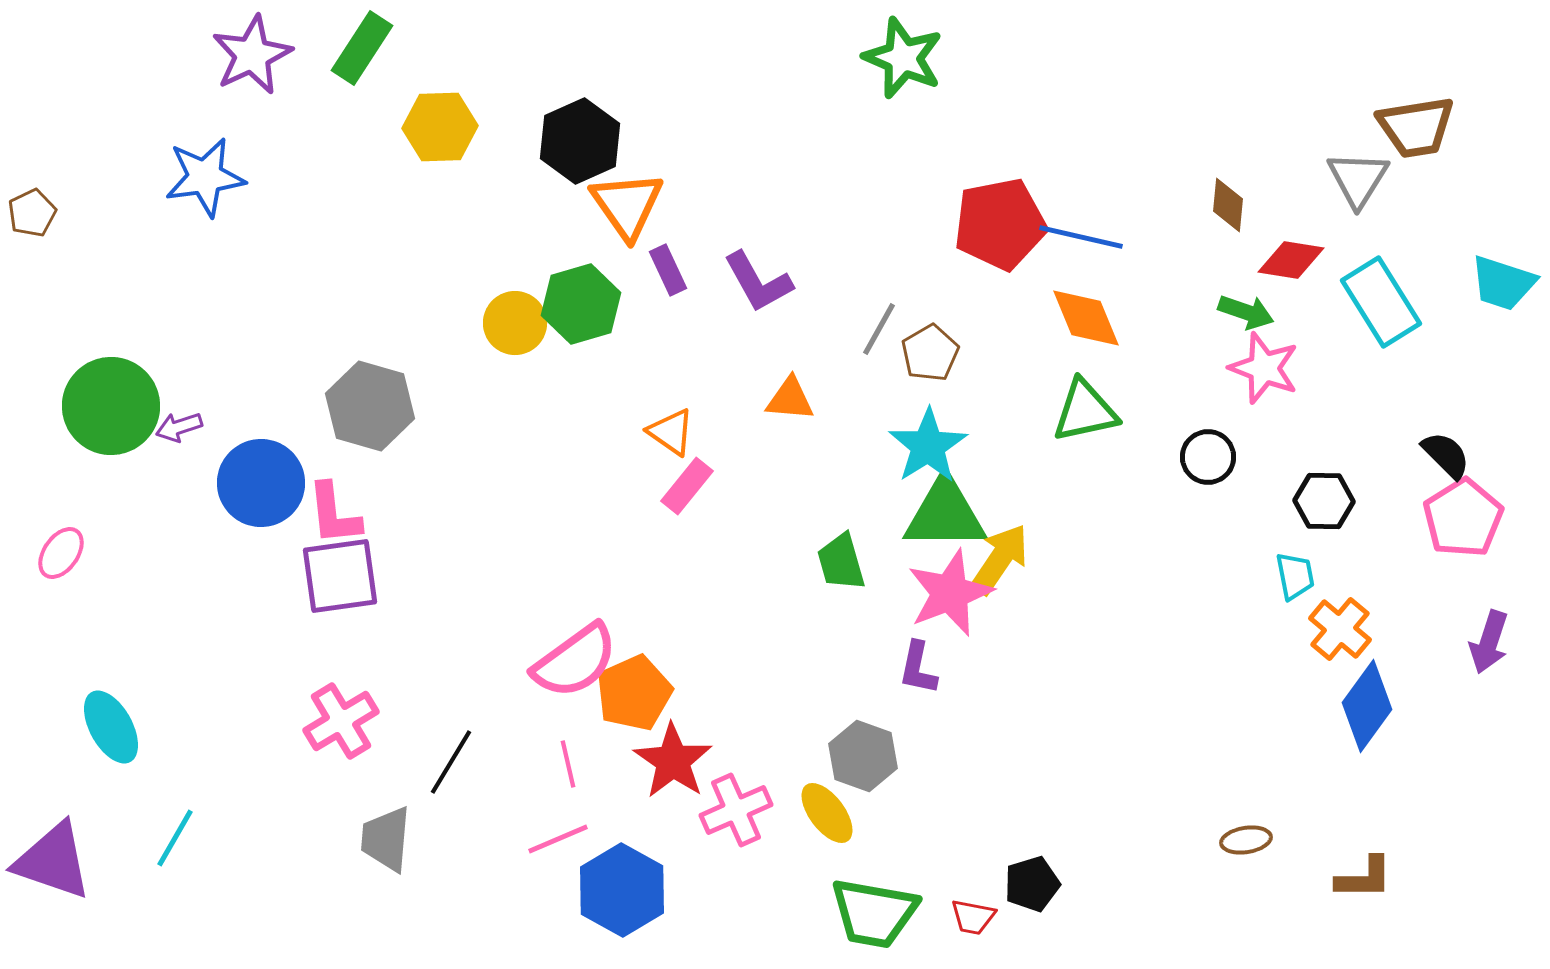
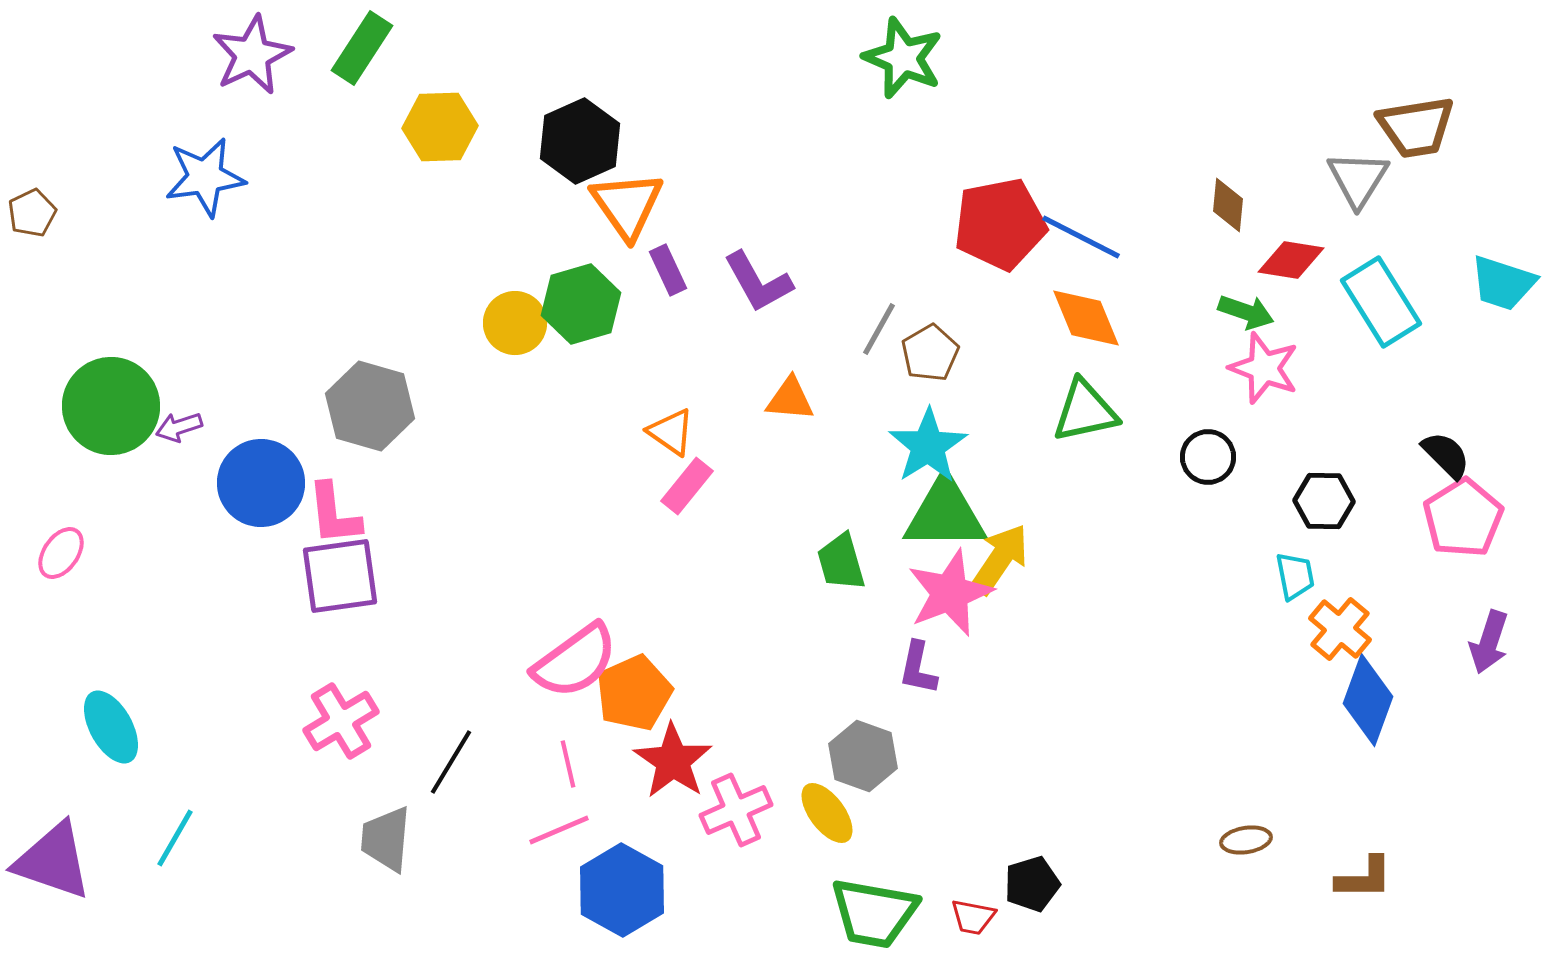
blue line at (1081, 237): rotated 14 degrees clockwise
blue diamond at (1367, 706): moved 1 px right, 6 px up; rotated 16 degrees counterclockwise
pink line at (558, 839): moved 1 px right, 9 px up
